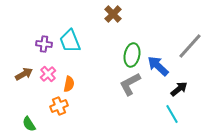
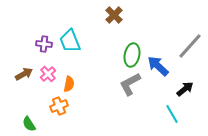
brown cross: moved 1 px right, 1 px down
black arrow: moved 6 px right
